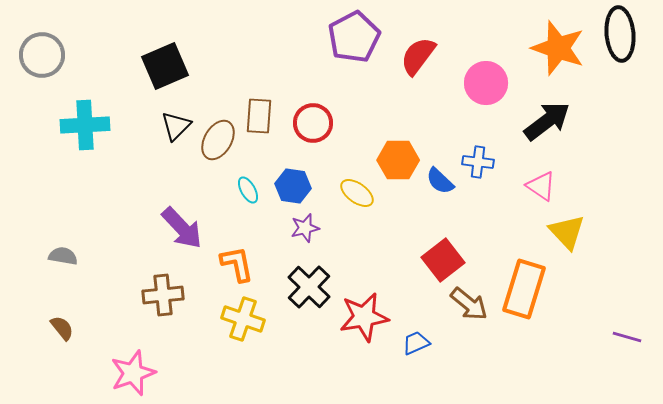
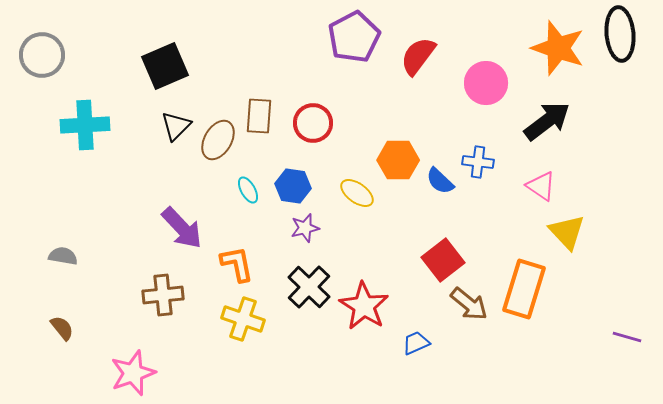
red star: moved 11 px up; rotated 30 degrees counterclockwise
